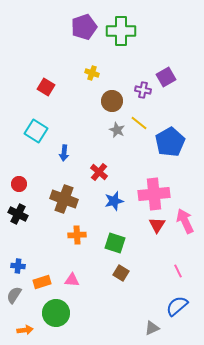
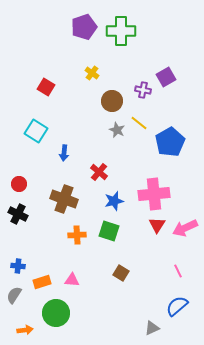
yellow cross: rotated 16 degrees clockwise
pink arrow: moved 7 px down; rotated 90 degrees counterclockwise
green square: moved 6 px left, 12 px up
